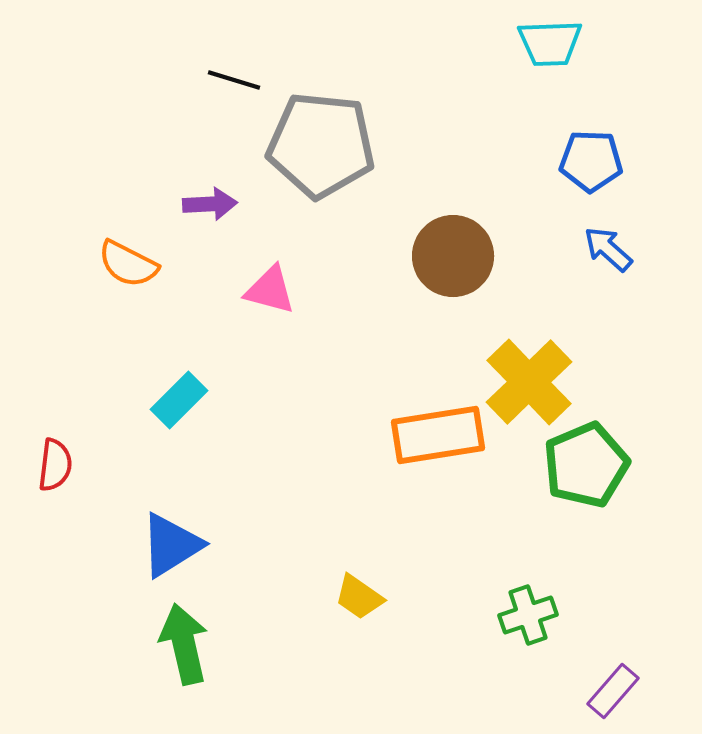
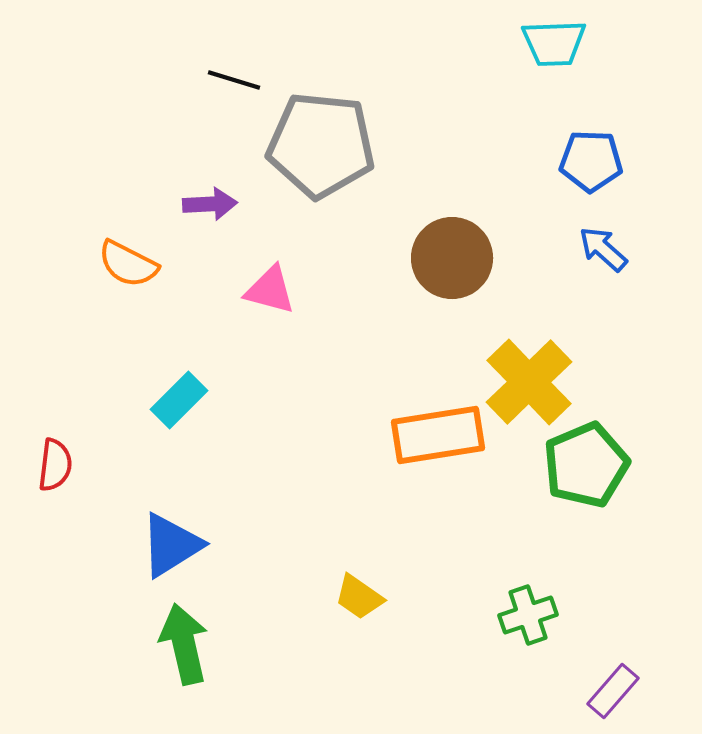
cyan trapezoid: moved 4 px right
blue arrow: moved 5 px left
brown circle: moved 1 px left, 2 px down
